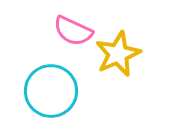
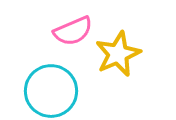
pink semicircle: rotated 48 degrees counterclockwise
